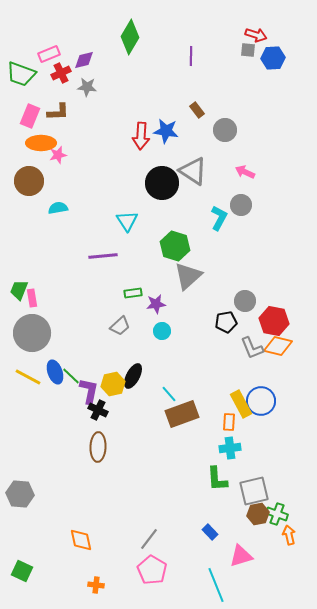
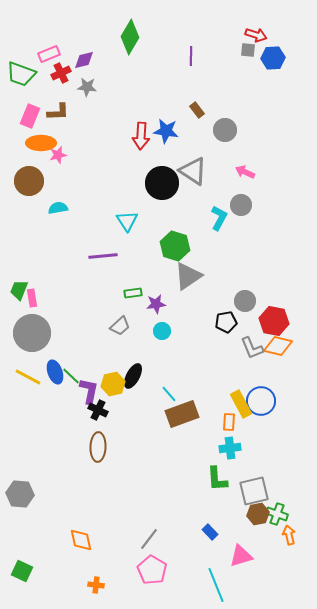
gray triangle at (188, 276): rotated 8 degrees clockwise
